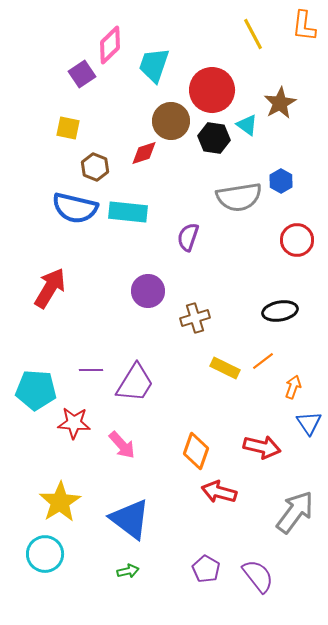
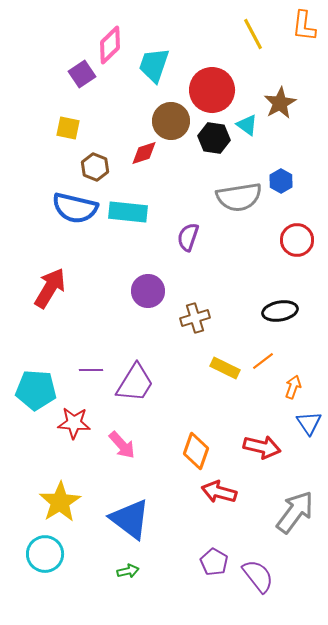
purple pentagon at (206, 569): moved 8 px right, 7 px up
